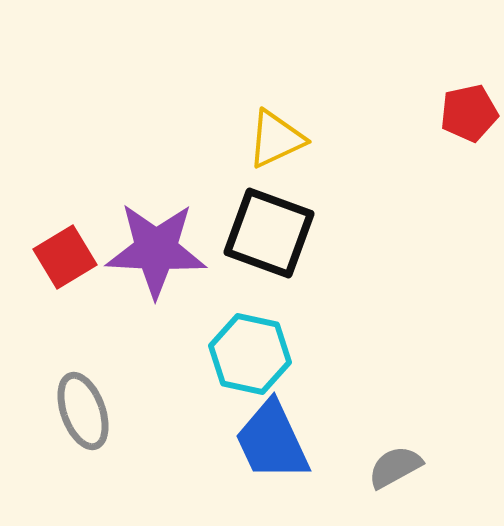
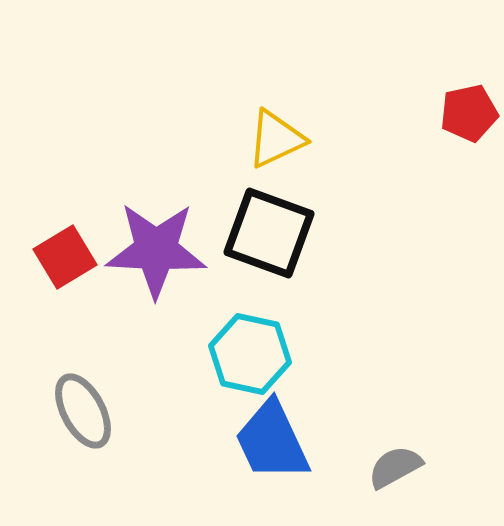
gray ellipse: rotated 8 degrees counterclockwise
